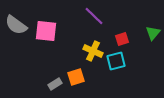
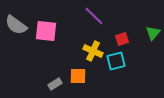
orange square: moved 2 px right, 1 px up; rotated 18 degrees clockwise
